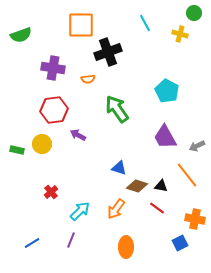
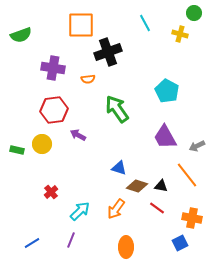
orange cross: moved 3 px left, 1 px up
